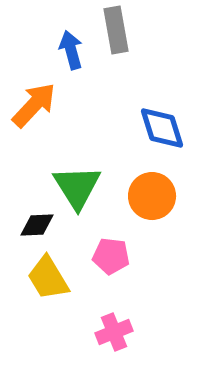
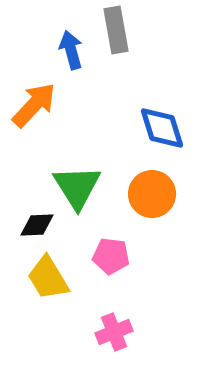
orange circle: moved 2 px up
